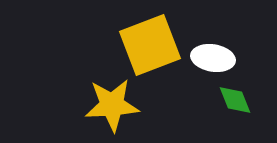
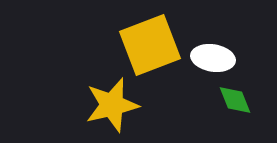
yellow star: rotated 10 degrees counterclockwise
